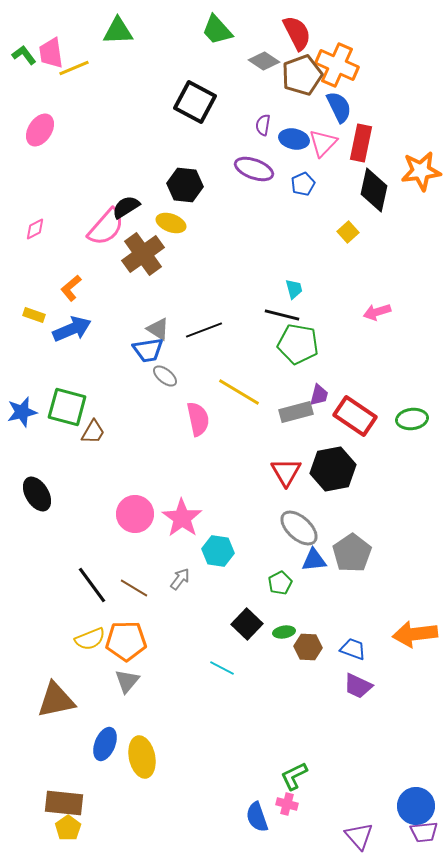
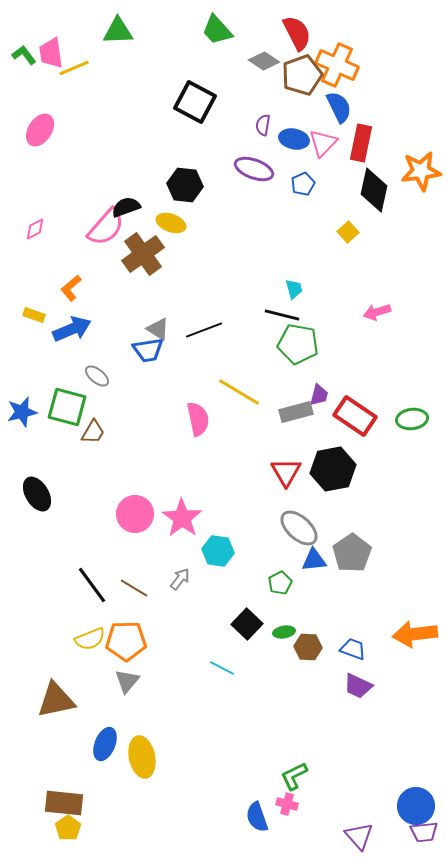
black semicircle at (126, 207): rotated 12 degrees clockwise
gray ellipse at (165, 376): moved 68 px left
